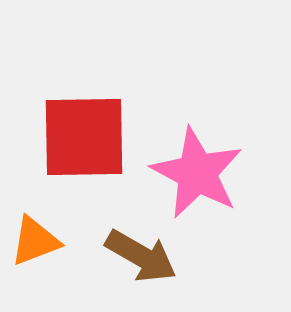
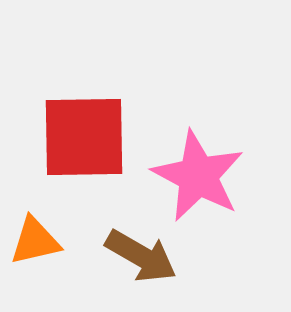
pink star: moved 1 px right, 3 px down
orange triangle: rotated 8 degrees clockwise
